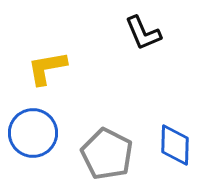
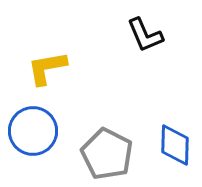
black L-shape: moved 2 px right, 2 px down
blue circle: moved 2 px up
